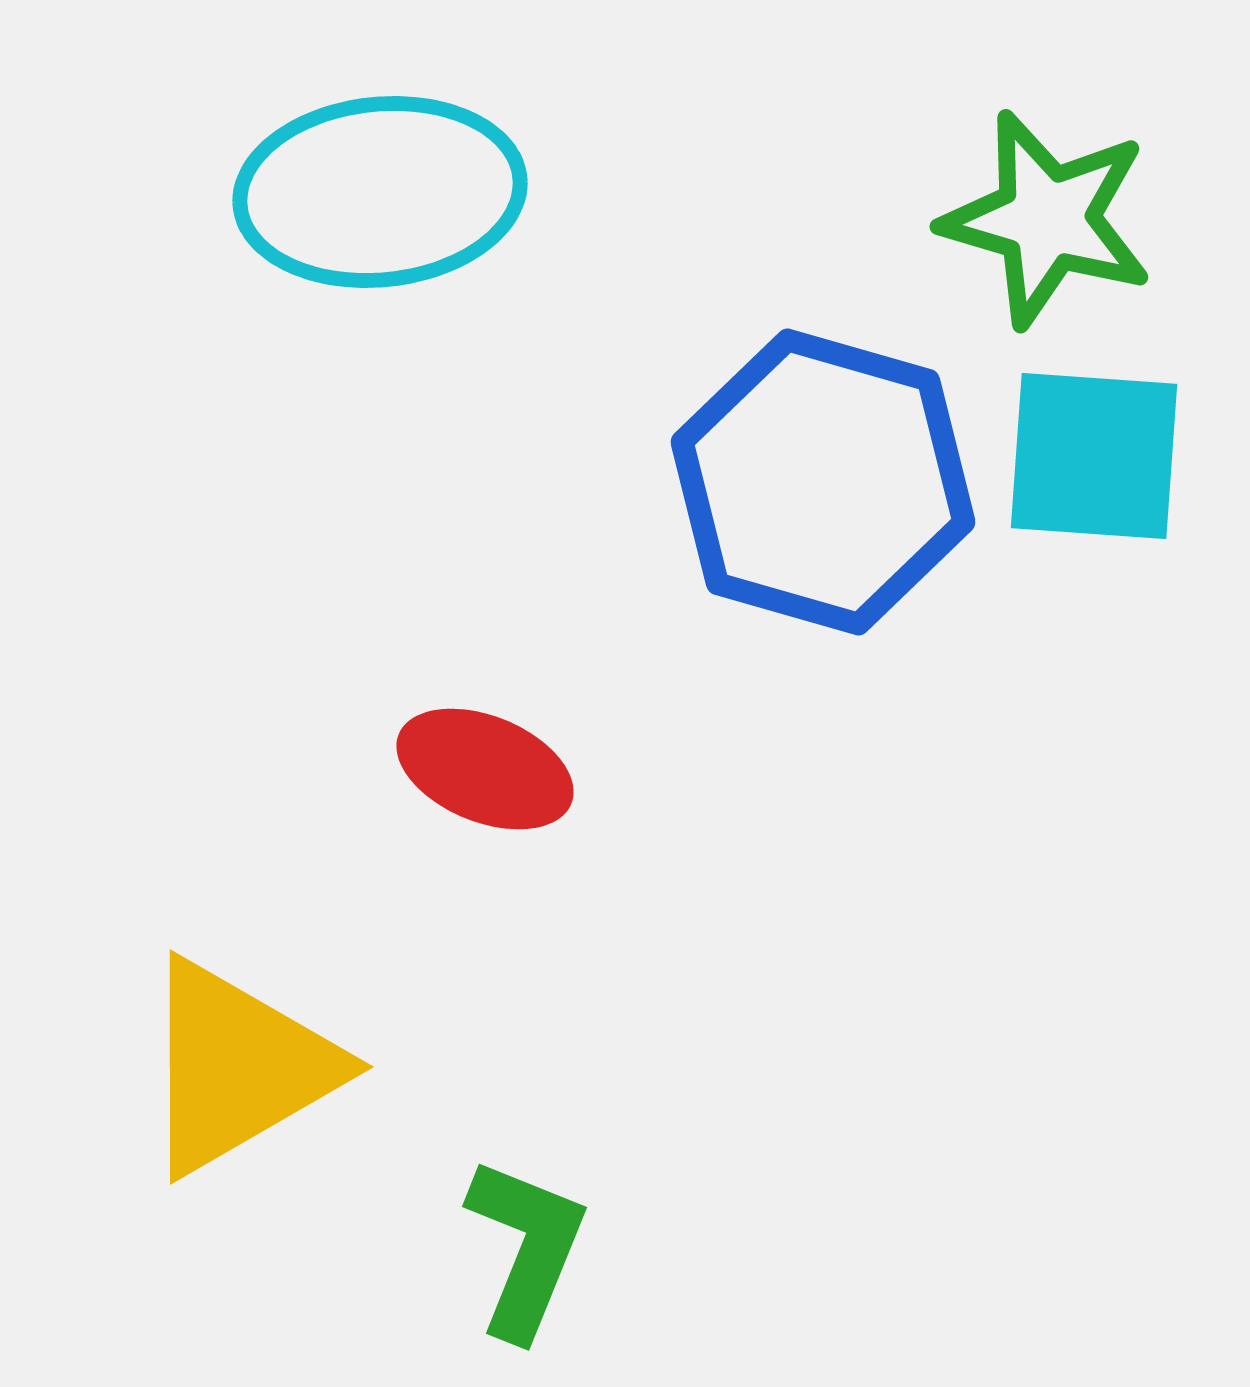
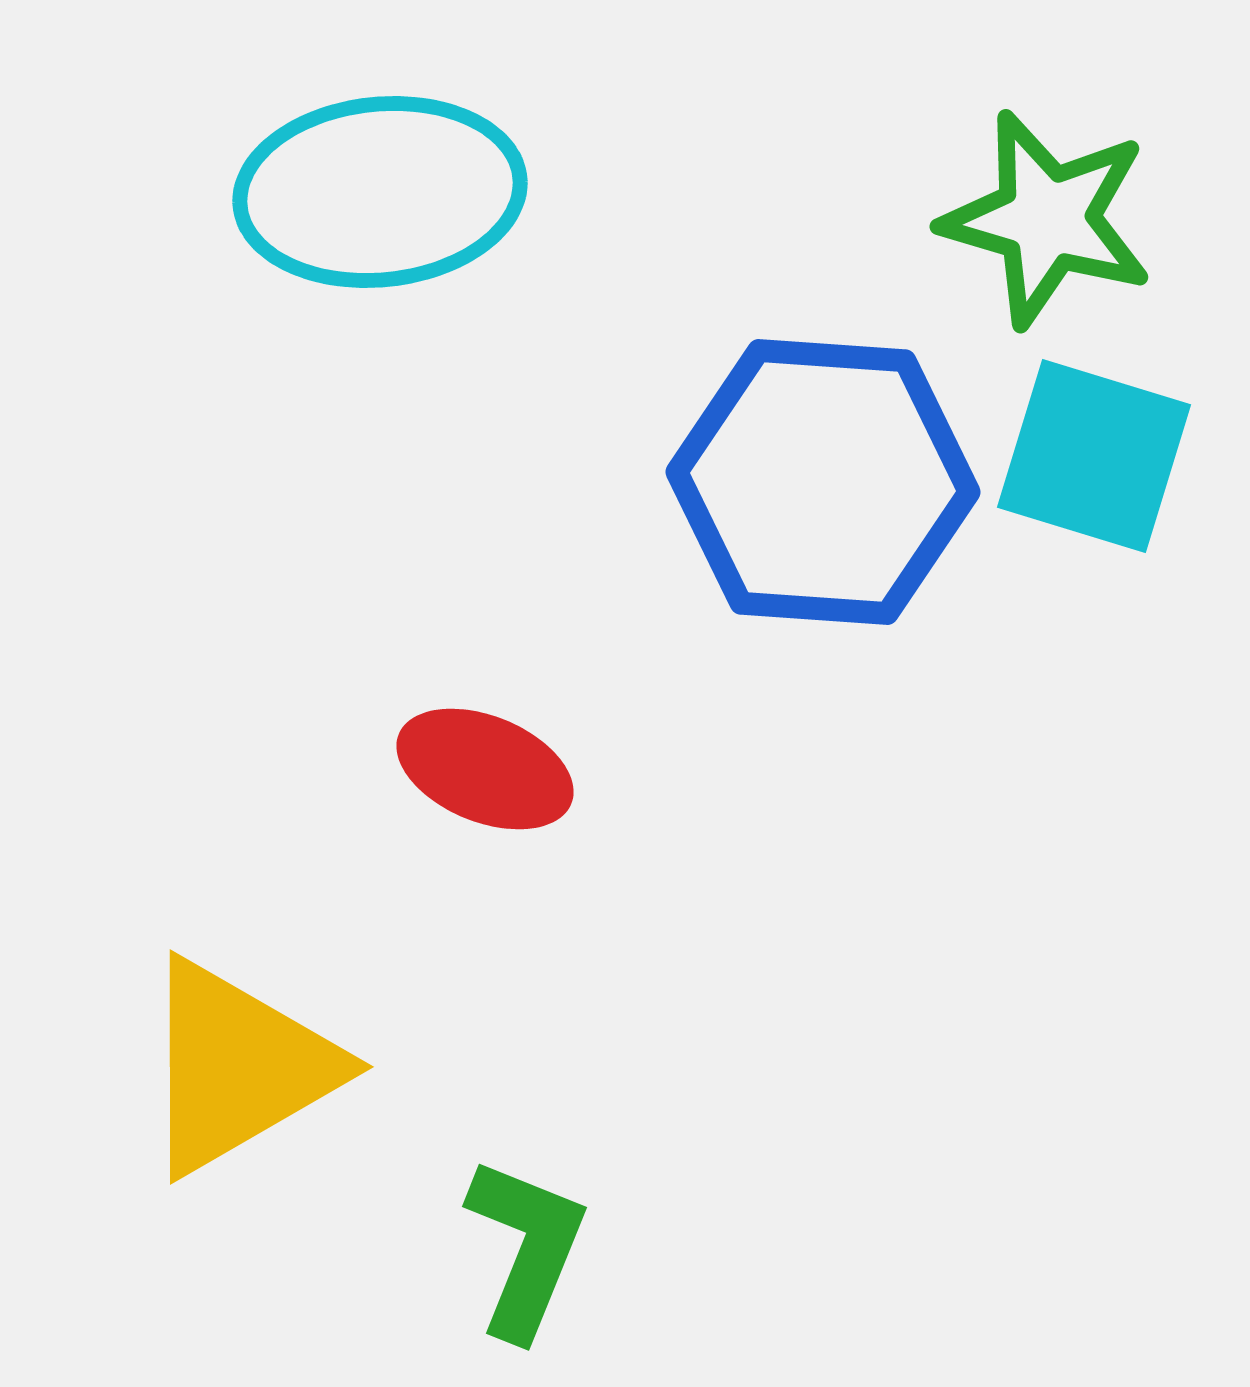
cyan square: rotated 13 degrees clockwise
blue hexagon: rotated 12 degrees counterclockwise
